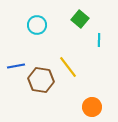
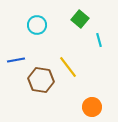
cyan line: rotated 16 degrees counterclockwise
blue line: moved 6 px up
